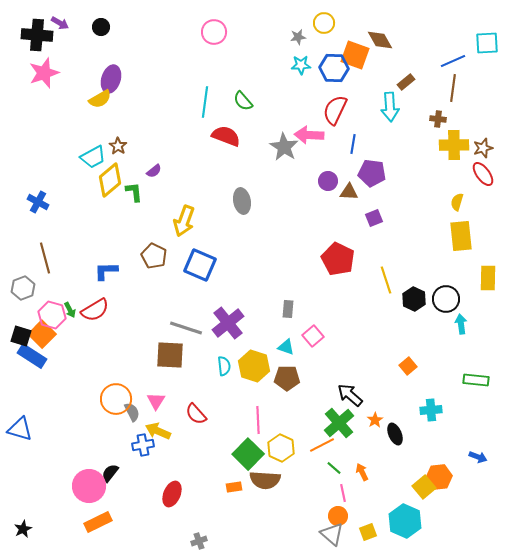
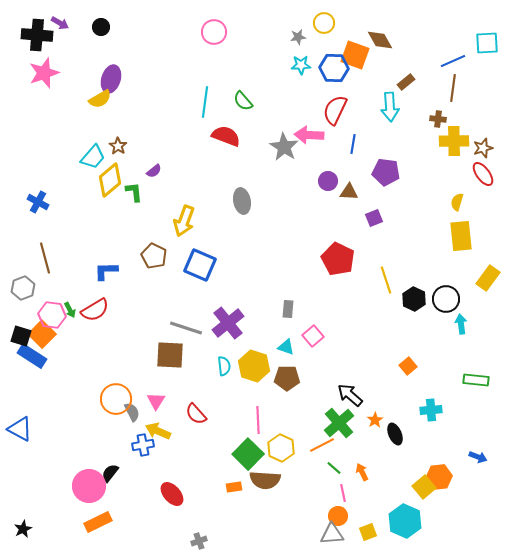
yellow cross at (454, 145): moved 4 px up
cyan trapezoid at (93, 157): rotated 20 degrees counterclockwise
purple pentagon at (372, 173): moved 14 px right, 1 px up
yellow rectangle at (488, 278): rotated 35 degrees clockwise
pink hexagon at (52, 315): rotated 8 degrees counterclockwise
blue triangle at (20, 429): rotated 12 degrees clockwise
red ellipse at (172, 494): rotated 65 degrees counterclockwise
gray triangle at (332, 534): rotated 45 degrees counterclockwise
